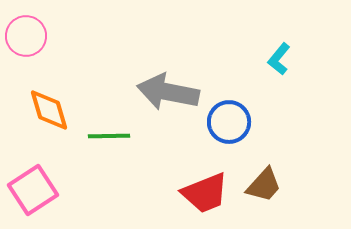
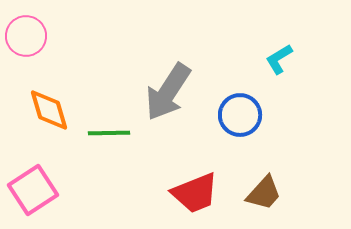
cyan L-shape: rotated 20 degrees clockwise
gray arrow: rotated 68 degrees counterclockwise
blue circle: moved 11 px right, 7 px up
green line: moved 3 px up
brown trapezoid: moved 8 px down
red trapezoid: moved 10 px left
